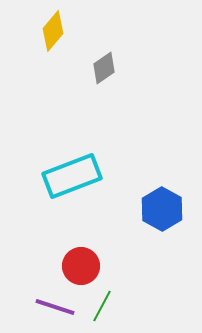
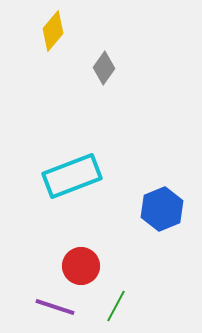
gray diamond: rotated 20 degrees counterclockwise
blue hexagon: rotated 9 degrees clockwise
green line: moved 14 px right
